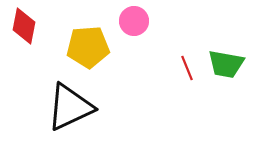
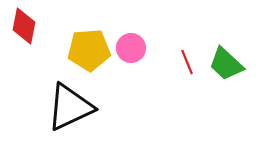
pink circle: moved 3 px left, 27 px down
yellow pentagon: moved 1 px right, 3 px down
green trapezoid: rotated 33 degrees clockwise
red line: moved 6 px up
